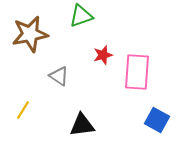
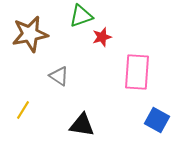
red star: moved 1 px left, 18 px up
black triangle: rotated 16 degrees clockwise
